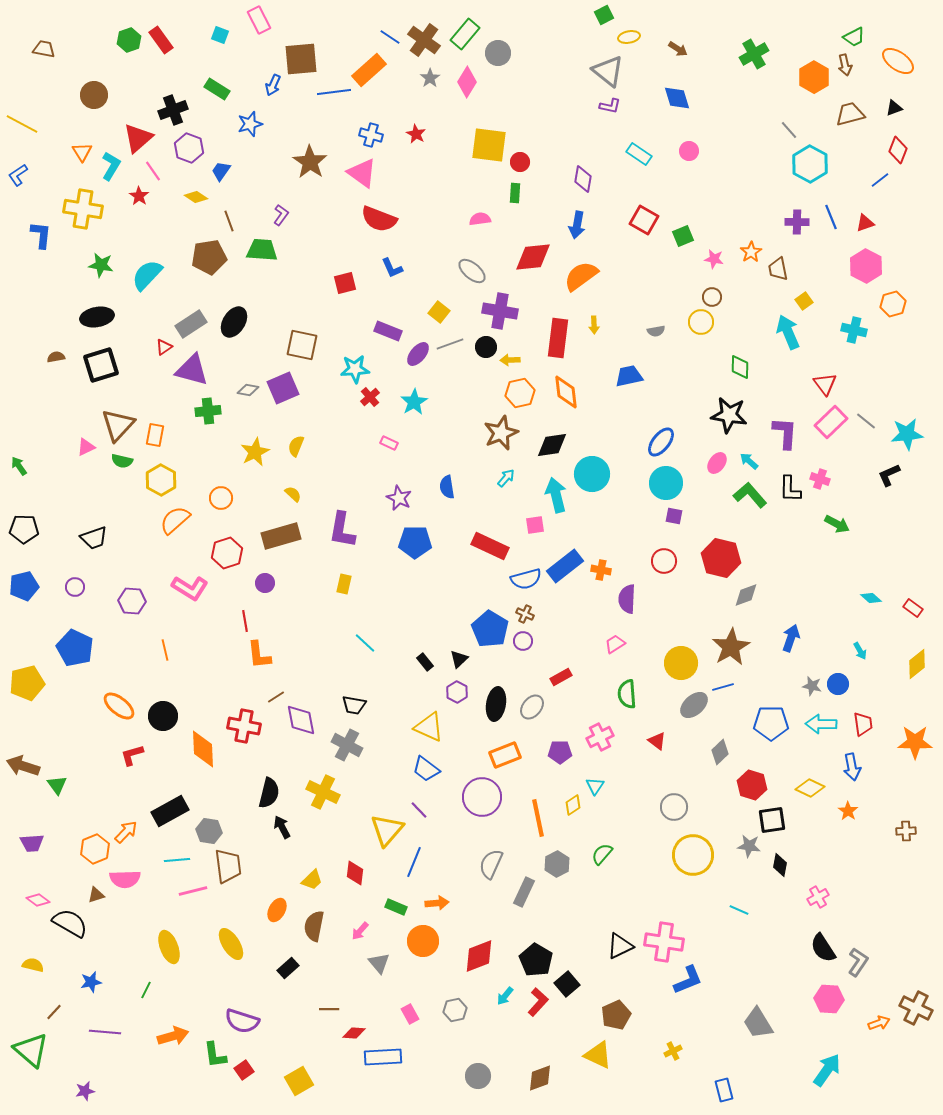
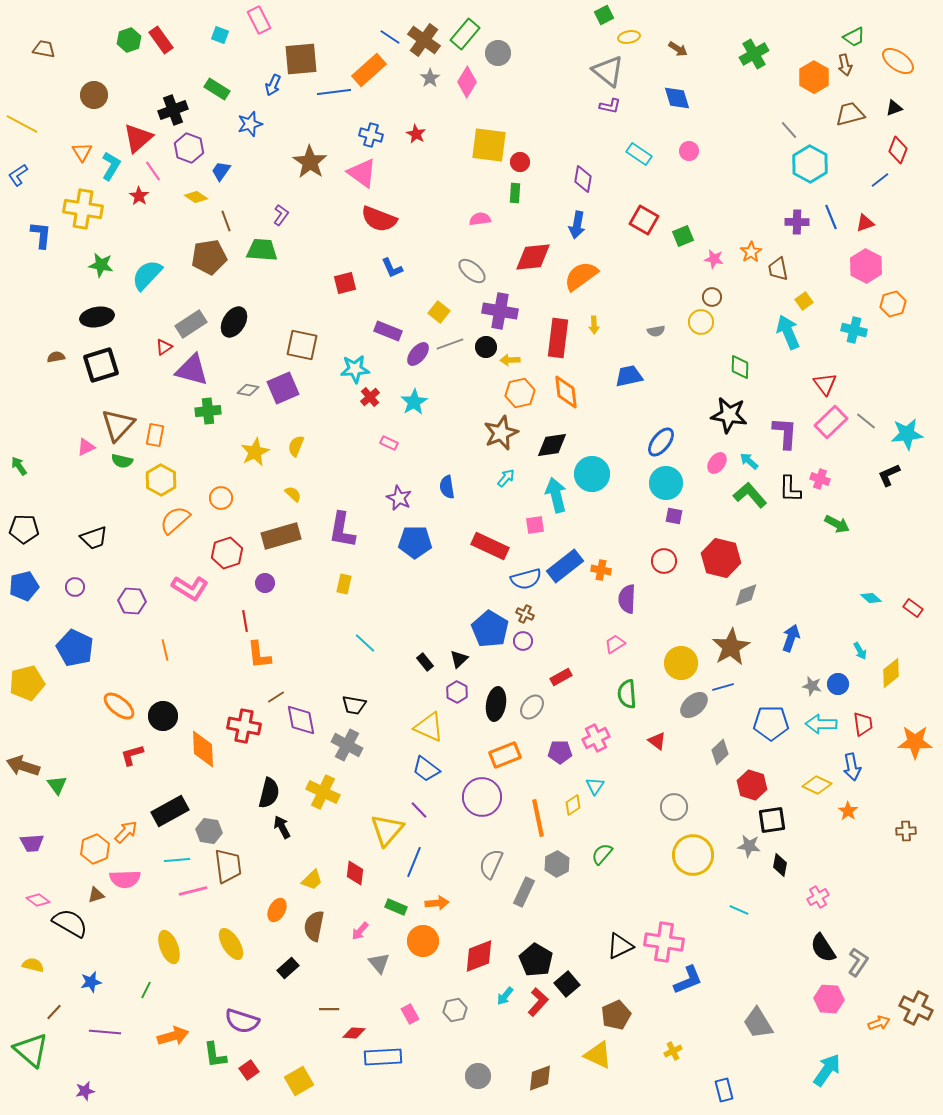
brown line at (229, 221): moved 3 px left
yellow diamond at (917, 664): moved 26 px left, 9 px down
pink cross at (600, 737): moved 4 px left, 1 px down
yellow diamond at (810, 788): moved 7 px right, 3 px up
red square at (244, 1070): moved 5 px right
